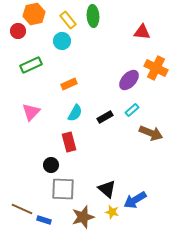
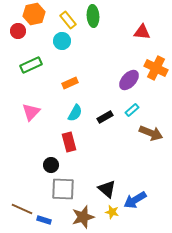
orange rectangle: moved 1 px right, 1 px up
